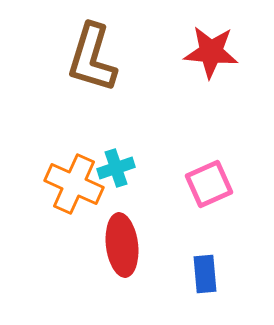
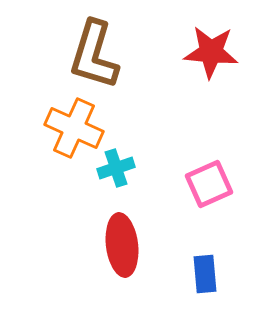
brown L-shape: moved 2 px right, 3 px up
orange cross: moved 56 px up
